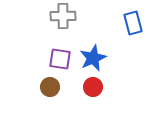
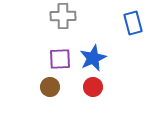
purple square: rotated 10 degrees counterclockwise
